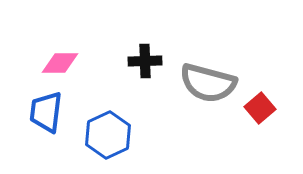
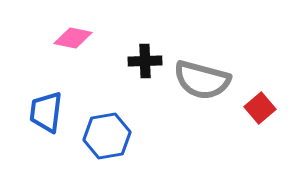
pink diamond: moved 13 px right, 25 px up; rotated 12 degrees clockwise
gray semicircle: moved 6 px left, 3 px up
blue hexagon: moved 1 px left, 1 px down; rotated 15 degrees clockwise
